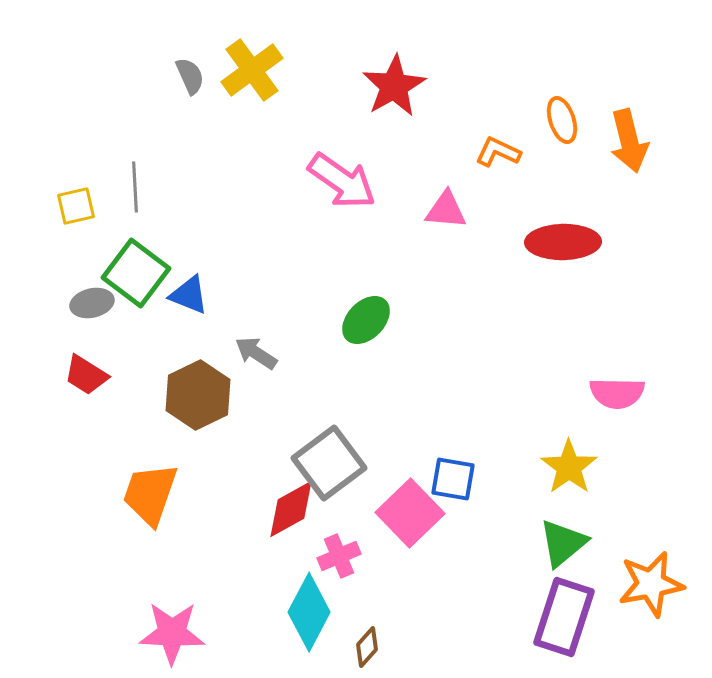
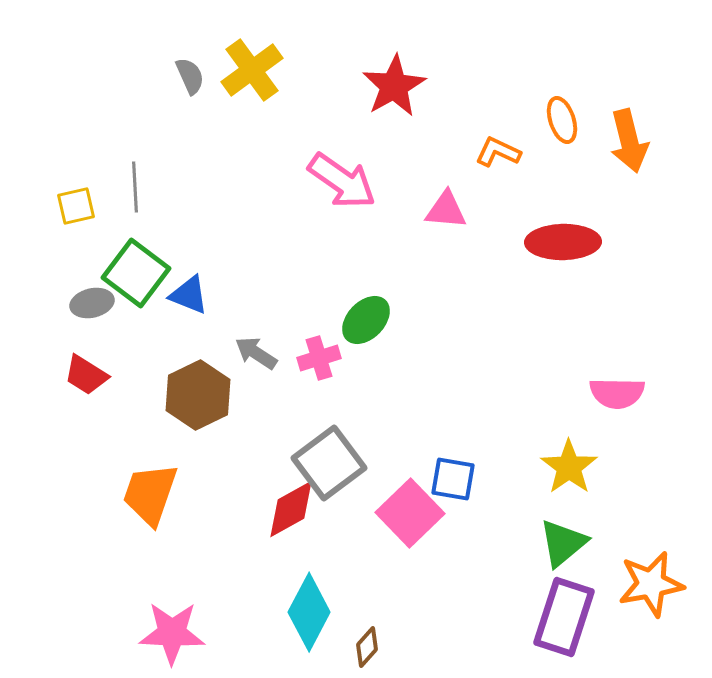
pink cross: moved 20 px left, 198 px up; rotated 6 degrees clockwise
